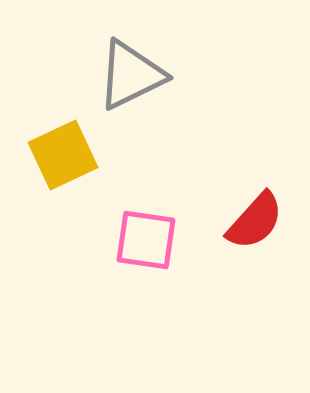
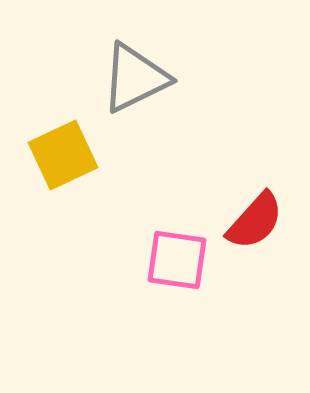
gray triangle: moved 4 px right, 3 px down
pink square: moved 31 px right, 20 px down
